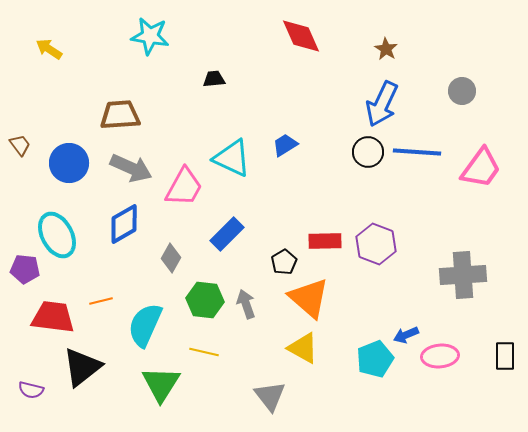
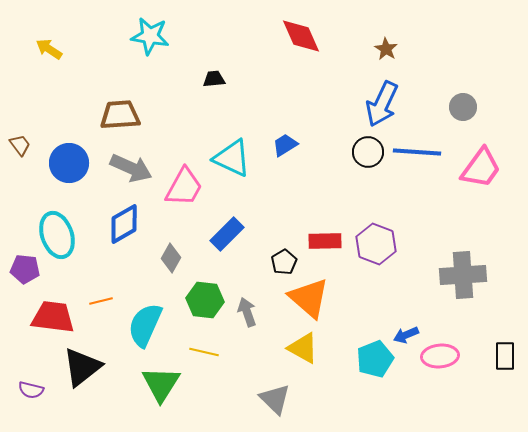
gray circle at (462, 91): moved 1 px right, 16 px down
cyan ellipse at (57, 235): rotated 9 degrees clockwise
gray arrow at (246, 304): moved 1 px right, 8 px down
gray triangle at (270, 396): moved 5 px right, 3 px down; rotated 8 degrees counterclockwise
